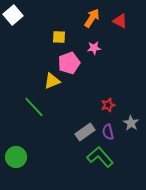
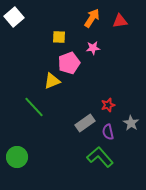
white square: moved 1 px right, 2 px down
red triangle: rotated 35 degrees counterclockwise
pink star: moved 1 px left
gray rectangle: moved 9 px up
green circle: moved 1 px right
